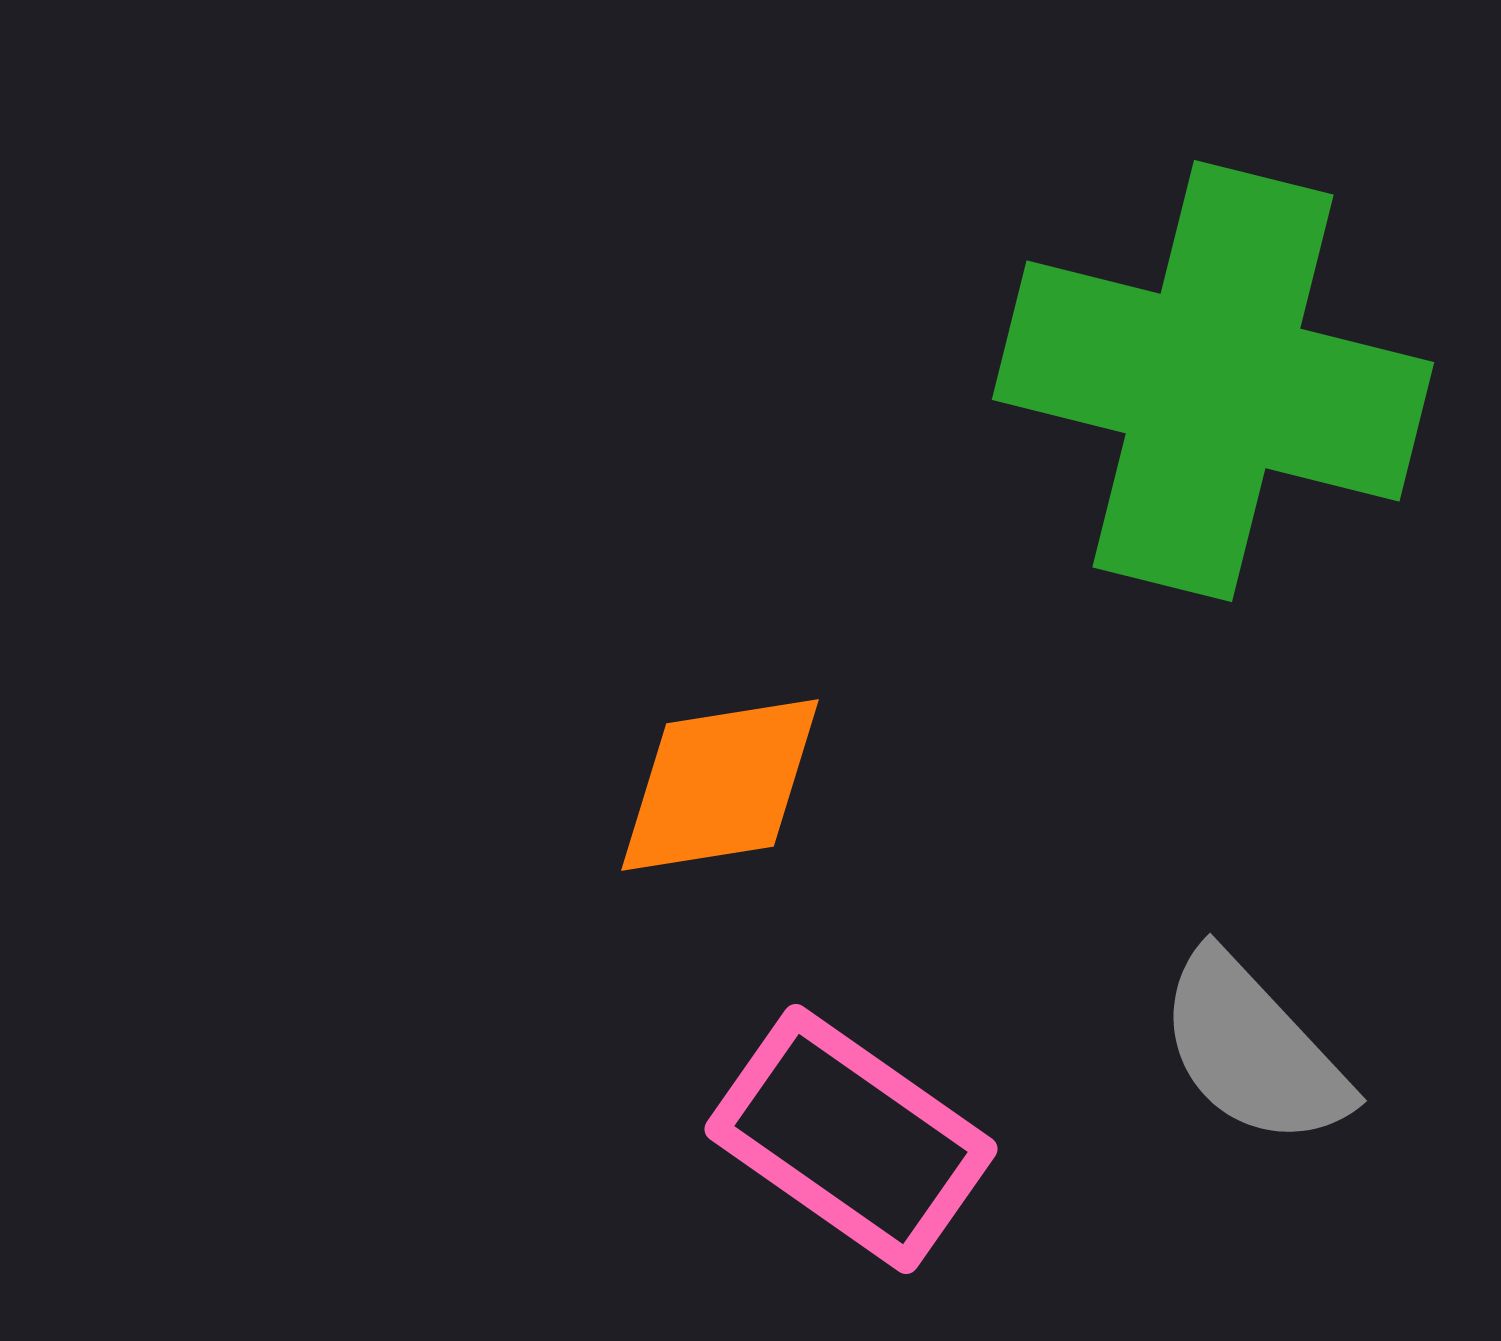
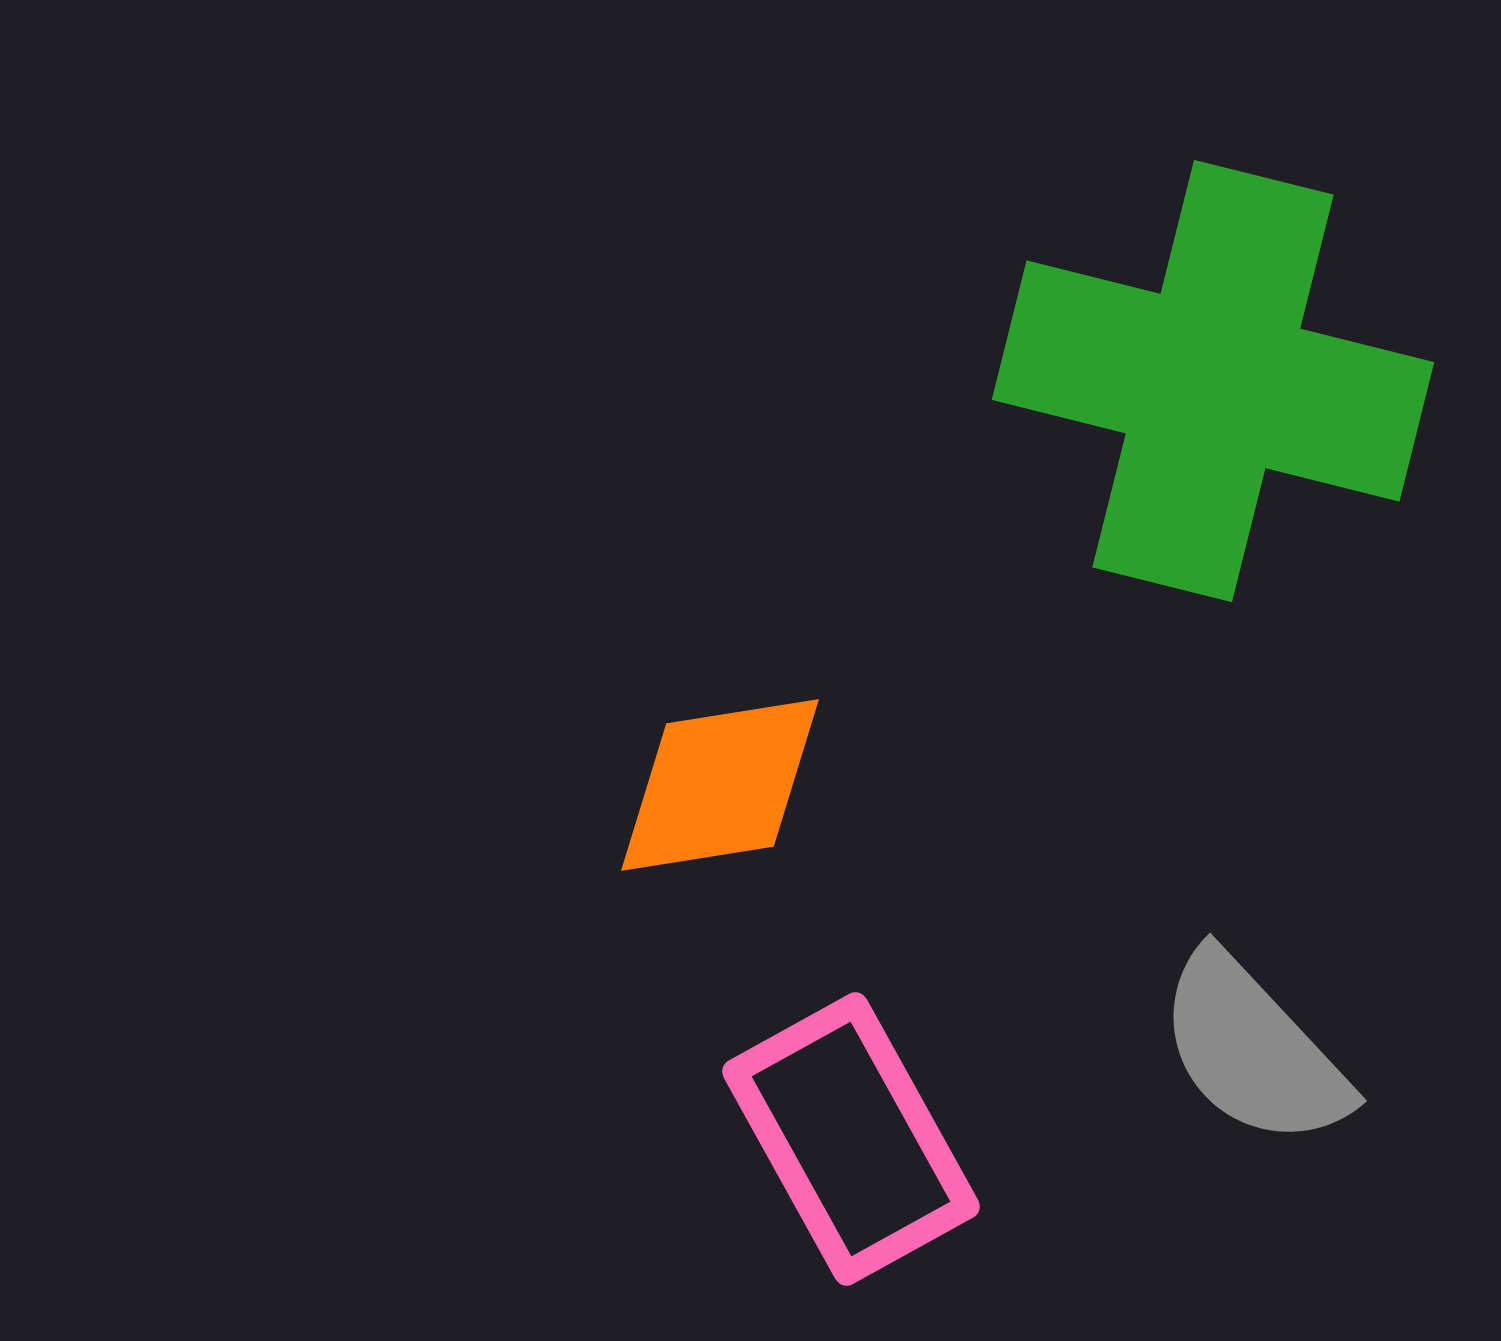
pink rectangle: rotated 26 degrees clockwise
